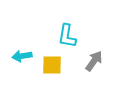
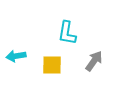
cyan L-shape: moved 3 px up
cyan arrow: moved 6 px left
